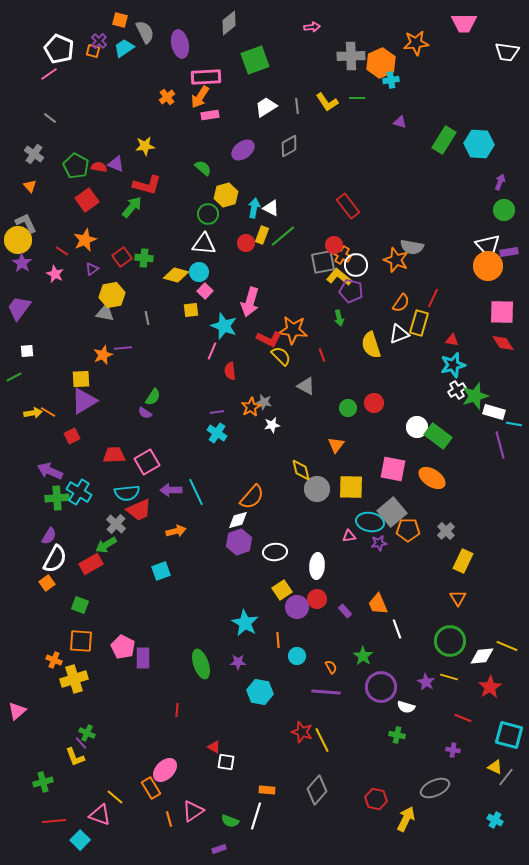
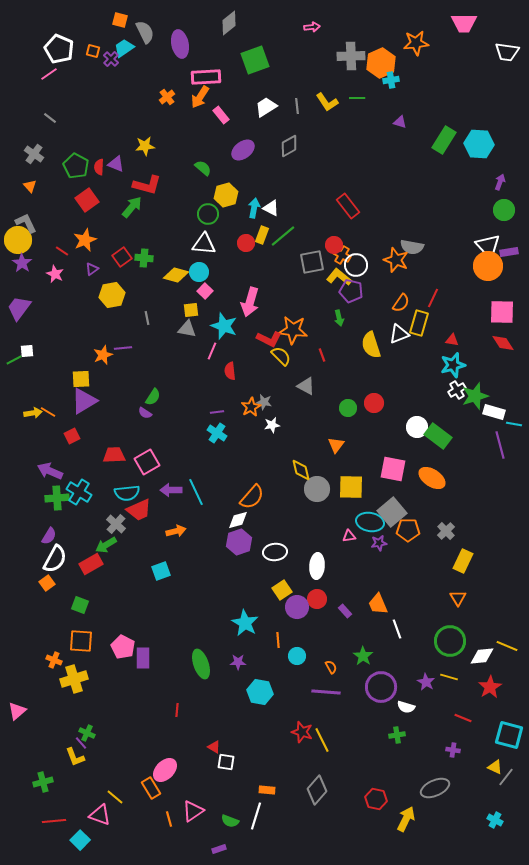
purple cross at (99, 41): moved 12 px right, 18 px down
pink rectangle at (210, 115): moved 11 px right; rotated 60 degrees clockwise
red semicircle at (99, 167): rotated 98 degrees counterclockwise
gray square at (323, 262): moved 11 px left
gray triangle at (105, 313): moved 82 px right, 16 px down
green line at (14, 377): moved 17 px up
green cross at (397, 735): rotated 21 degrees counterclockwise
